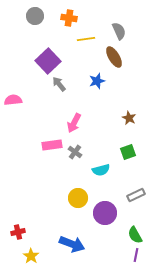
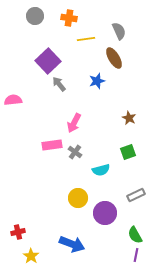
brown ellipse: moved 1 px down
